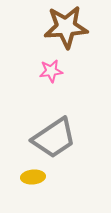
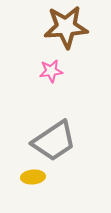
gray trapezoid: moved 3 px down
